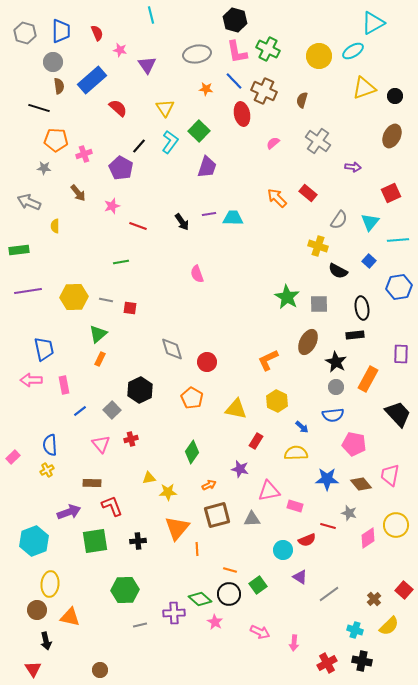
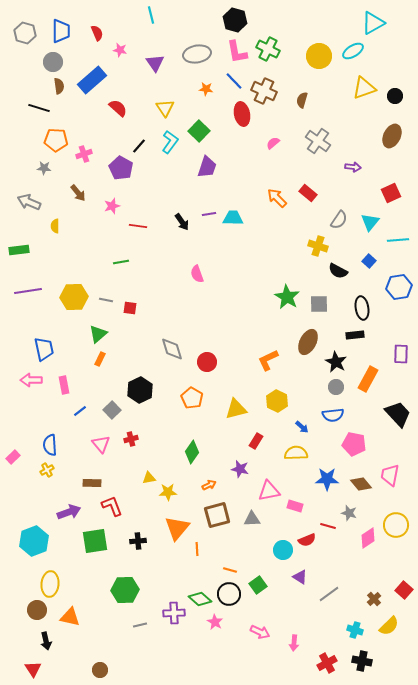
purple triangle at (147, 65): moved 8 px right, 2 px up
red line at (138, 226): rotated 12 degrees counterclockwise
yellow triangle at (236, 409): rotated 25 degrees counterclockwise
